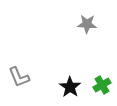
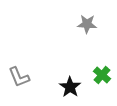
green cross: moved 10 px up; rotated 18 degrees counterclockwise
